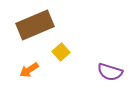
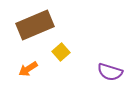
orange arrow: moved 1 px left, 1 px up
